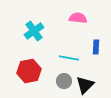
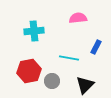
pink semicircle: rotated 12 degrees counterclockwise
cyan cross: rotated 30 degrees clockwise
blue rectangle: rotated 24 degrees clockwise
gray circle: moved 12 px left
